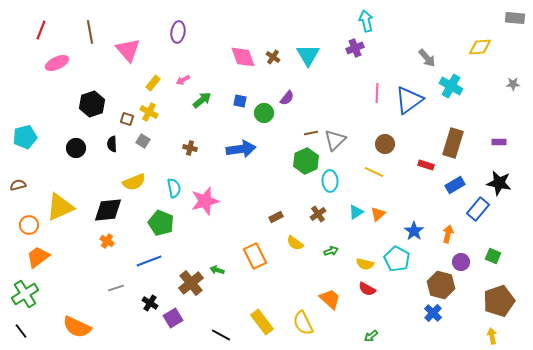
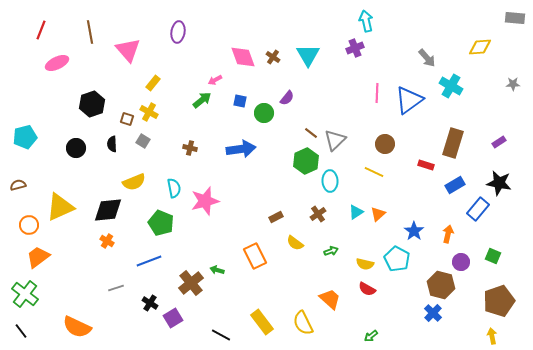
pink arrow at (183, 80): moved 32 px right
brown line at (311, 133): rotated 48 degrees clockwise
purple rectangle at (499, 142): rotated 32 degrees counterclockwise
green cross at (25, 294): rotated 20 degrees counterclockwise
